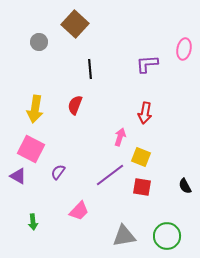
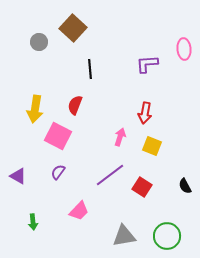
brown square: moved 2 px left, 4 px down
pink ellipse: rotated 15 degrees counterclockwise
pink square: moved 27 px right, 13 px up
yellow square: moved 11 px right, 11 px up
red square: rotated 24 degrees clockwise
